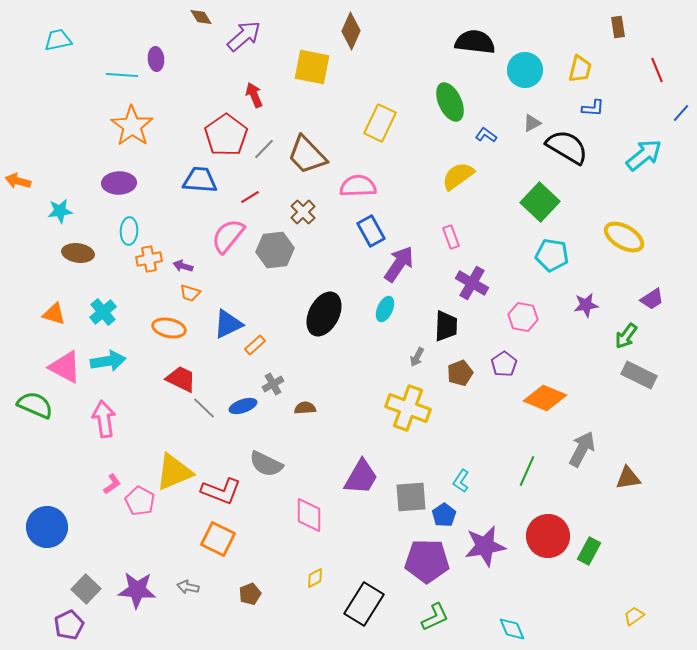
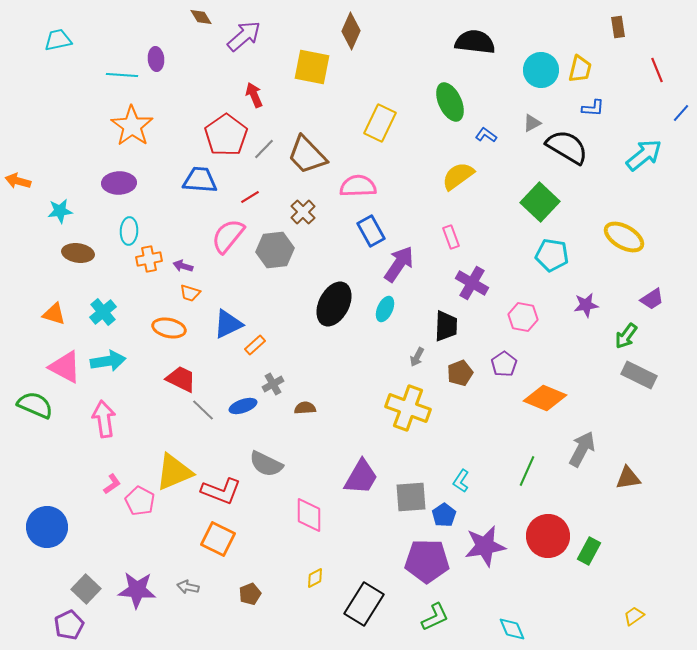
cyan circle at (525, 70): moved 16 px right
black ellipse at (324, 314): moved 10 px right, 10 px up
gray line at (204, 408): moved 1 px left, 2 px down
